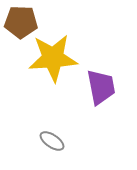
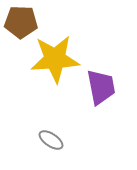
yellow star: moved 2 px right, 1 px down
gray ellipse: moved 1 px left, 1 px up
